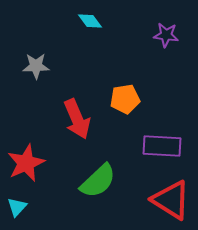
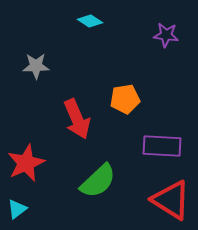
cyan diamond: rotated 20 degrees counterclockwise
cyan triangle: moved 2 px down; rotated 10 degrees clockwise
